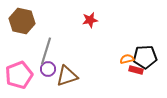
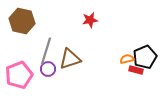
black pentagon: rotated 20 degrees counterclockwise
brown triangle: moved 3 px right, 17 px up
